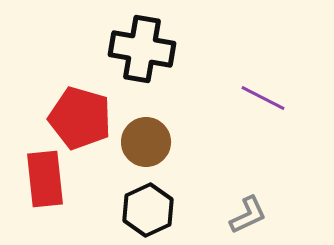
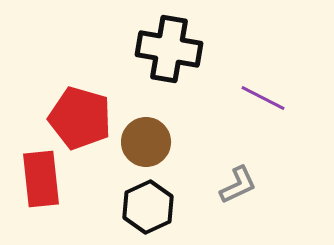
black cross: moved 27 px right
red rectangle: moved 4 px left
black hexagon: moved 3 px up
gray L-shape: moved 10 px left, 30 px up
